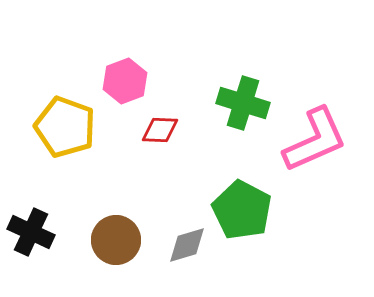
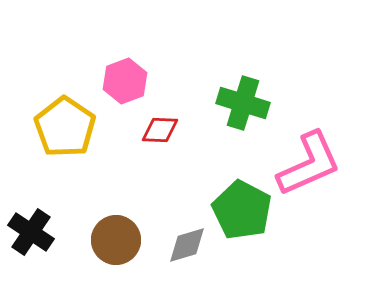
yellow pentagon: rotated 14 degrees clockwise
pink L-shape: moved 6 px left, 24 px down
black cross: rotated 9 degrees clockwise
